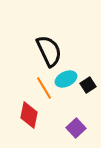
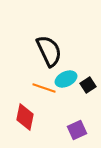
orange line: rotated 40 degrees counterclockwise
red diamond: moved 4 px left, 2 px down
purple square: moved 1 px right, 2 px down; rotated 18 degrees clockwise
